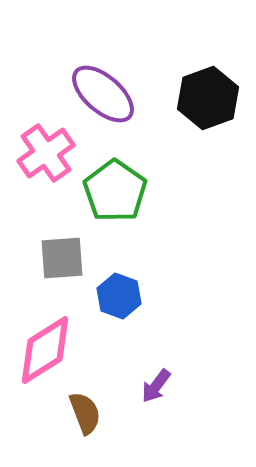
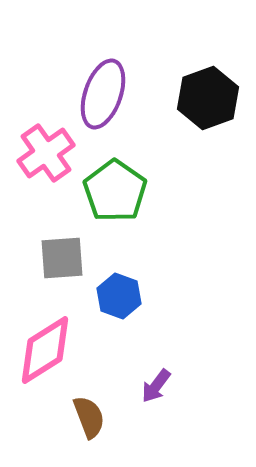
purple ellipse: rotated 68 degrees clockwise
brown semicircle: moved 4 px right, 4 px down
